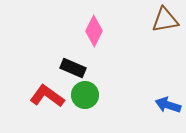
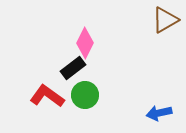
brown triangle: rotated 20 degrees counterclockwise
pink diamond: moved 9 px left, 12 px down
black rectangle: rotated 60 degrees counterclockwise
blue arrow: moved 9 px left, 8 px down; rotated 30 degrees counterclockwise
